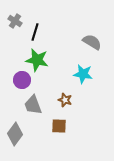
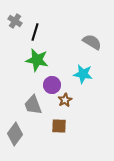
purple circle: moved 30 px right, 5 px down
brown star: rotated 24 degrees clockwise
